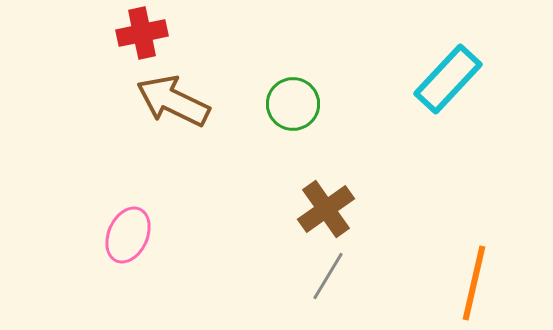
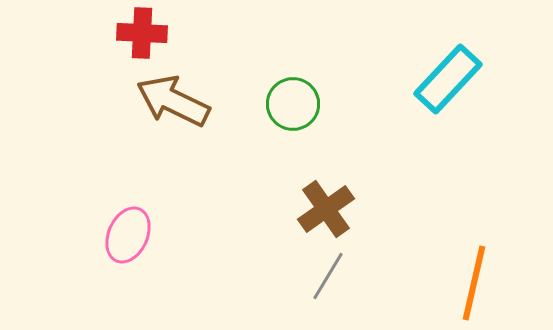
red cross: rotated 15 degrees clockwise
